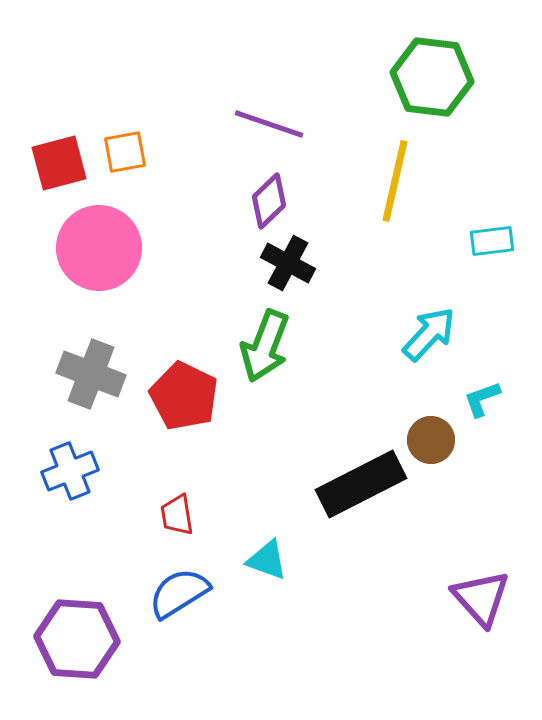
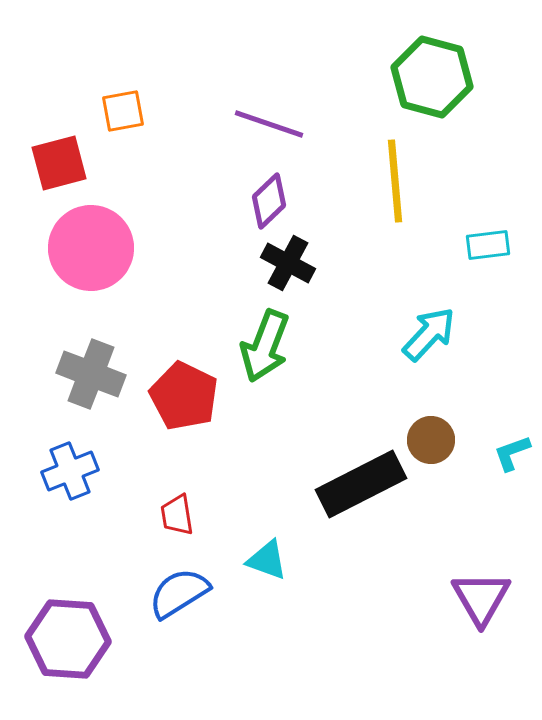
green hexagon: rotated 8 degrees clockwise
orange square: moved 2 px left, 41 px up
yellow line: rotated 18 degrees counterclockwise
cyan rectangle: moved 4 px left, 4 px down
pink circle: moved 8 px left
cyan L-shape: moved 30 px right, 54 px down
purple triangle: rotated 12 degrees clockwise
purple hexagon: moved 9 px left
